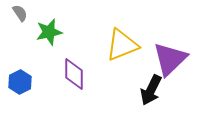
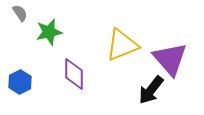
purple triangle: rotated 27 degrees counterclockwise
black arrow: rotated 12 degrees clockwise
